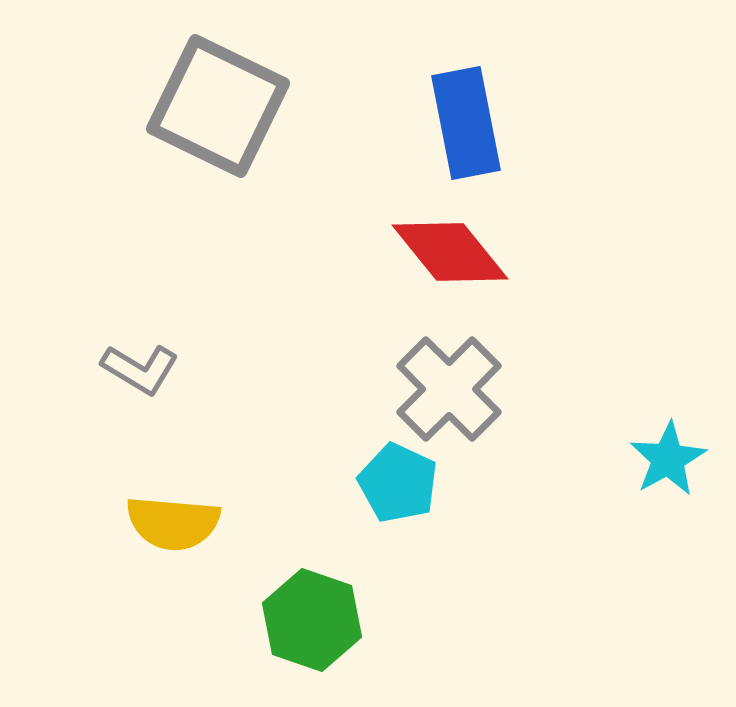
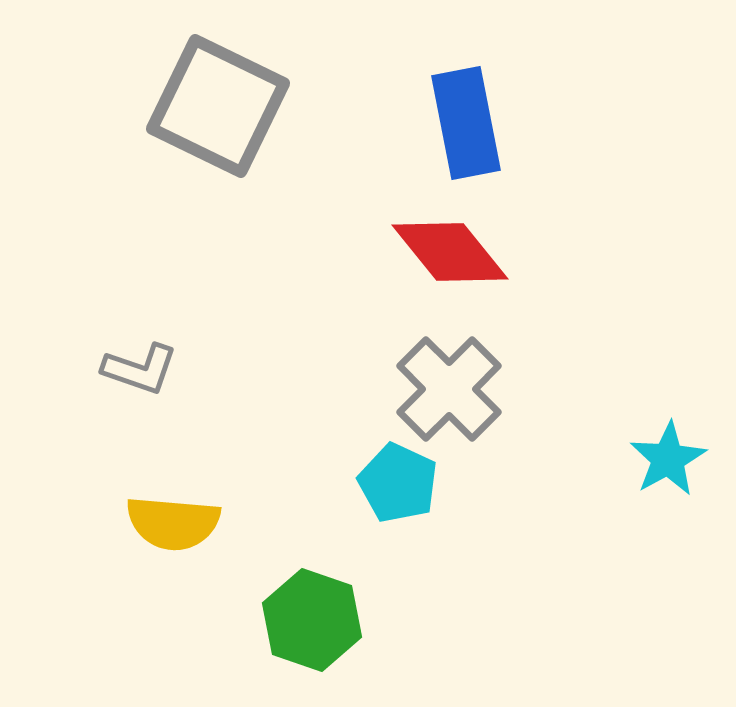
gray L-shape: rotated 12 degrees counterclockwise
